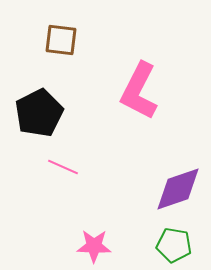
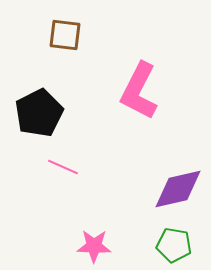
brown square: moved 4 px right, 5 px up
purple diamond: rotated 6 degrees clockwise
